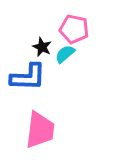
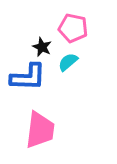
pink pentagon: moved 1 px left, 1 px up
cyan semicircle: moved 3 px right, 8 px down
